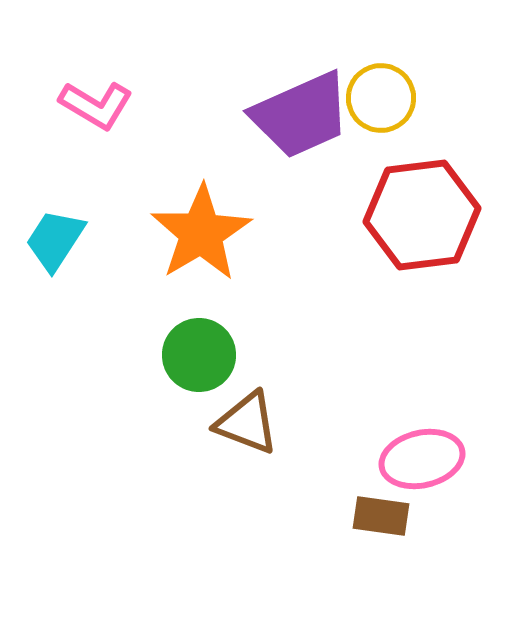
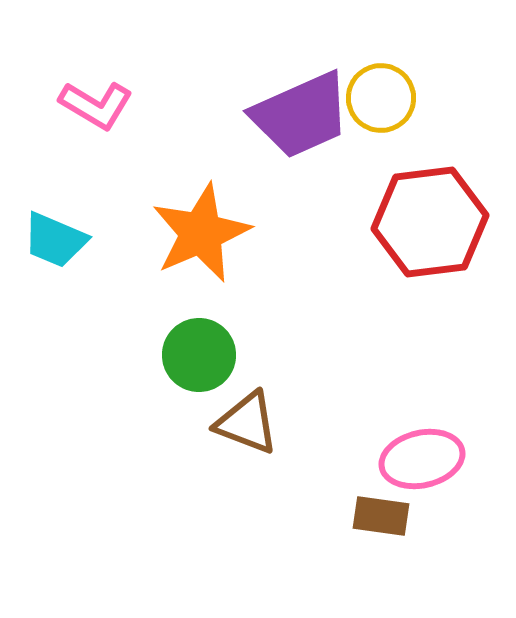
red hexagon: moved 8 px right, 7 px down
orange star: rotated 8 degrees clockwise
cyan trapezoid: rotated 100 degrees counterclockwise
